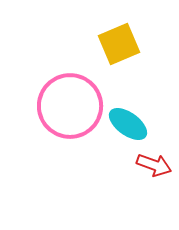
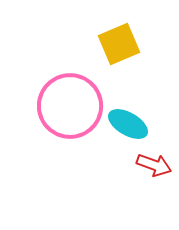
cyan ellipse: rotated 6 degrees counterclockwise
